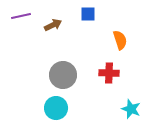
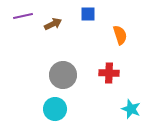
purple line: moved 2 px right
brown arrow: moved 1 px up
orange semicircle: moved 5 px up
cyan circle: moved 1 px left, 1 px down
